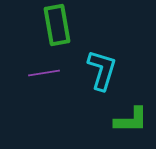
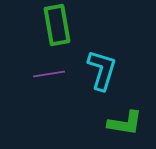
purple line: moved 5 px right, 1 px down
green L-shape: moved 6 px left, 3 px down; rotated 9 degrees clockwise
